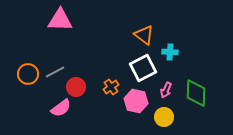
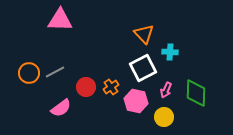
orange triangle: moved 1 px up; rotated 10 degrees clockwise
orange circle: moved 1 px right, 1 px up
red circle: moved 10 px right
